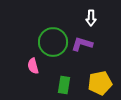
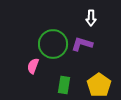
green circle: moved 2 px down
pink semicircle: rotated 35 degrees clockwise
yellow pentagon: moved 1 px left, 2 px down; rotated 25 degrees counterclockwise
